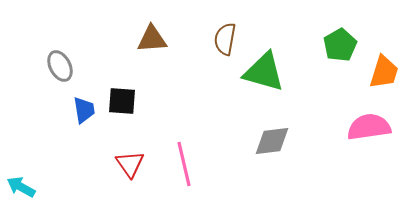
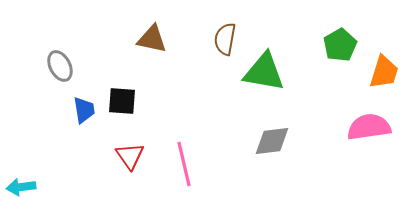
brown triangle: rotated 16 degrees clockwise
green triangle: rotated 6 degrees counterclockwise
red triangle: moved 8 px up
cyan arrow: rotated 36 degrees counterclockwise
